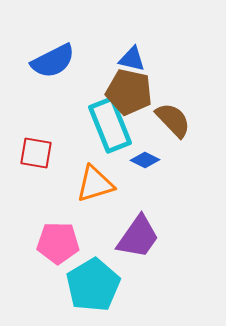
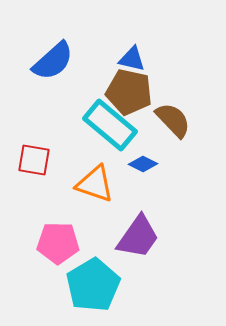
blue semicircle: rotated 15 degrees counterclockwise
cyan rectangle: rotated 28 degrees counterclockwise
red square: moved 2 px left, 7 px down
blue diamond: moved 2 px left, 4 px down
orange triangle: rotated 36 degrees clockwise
